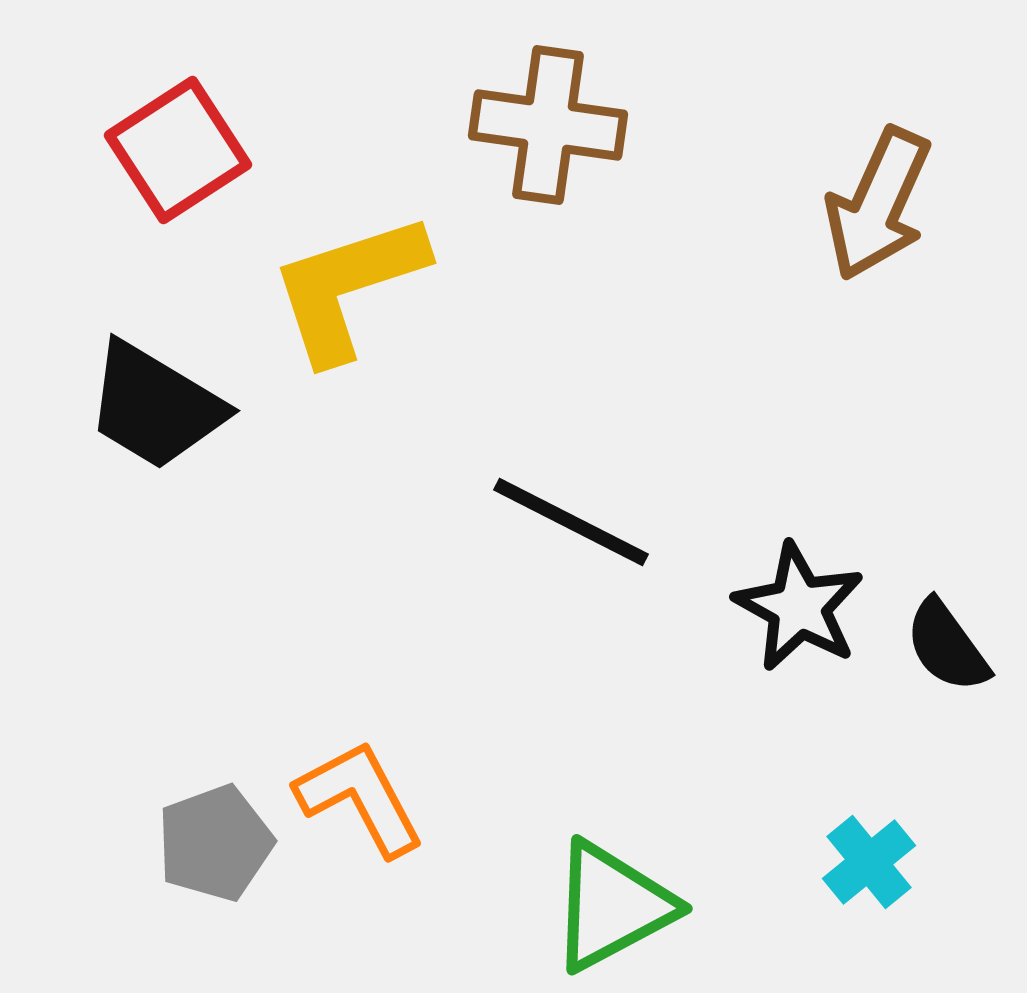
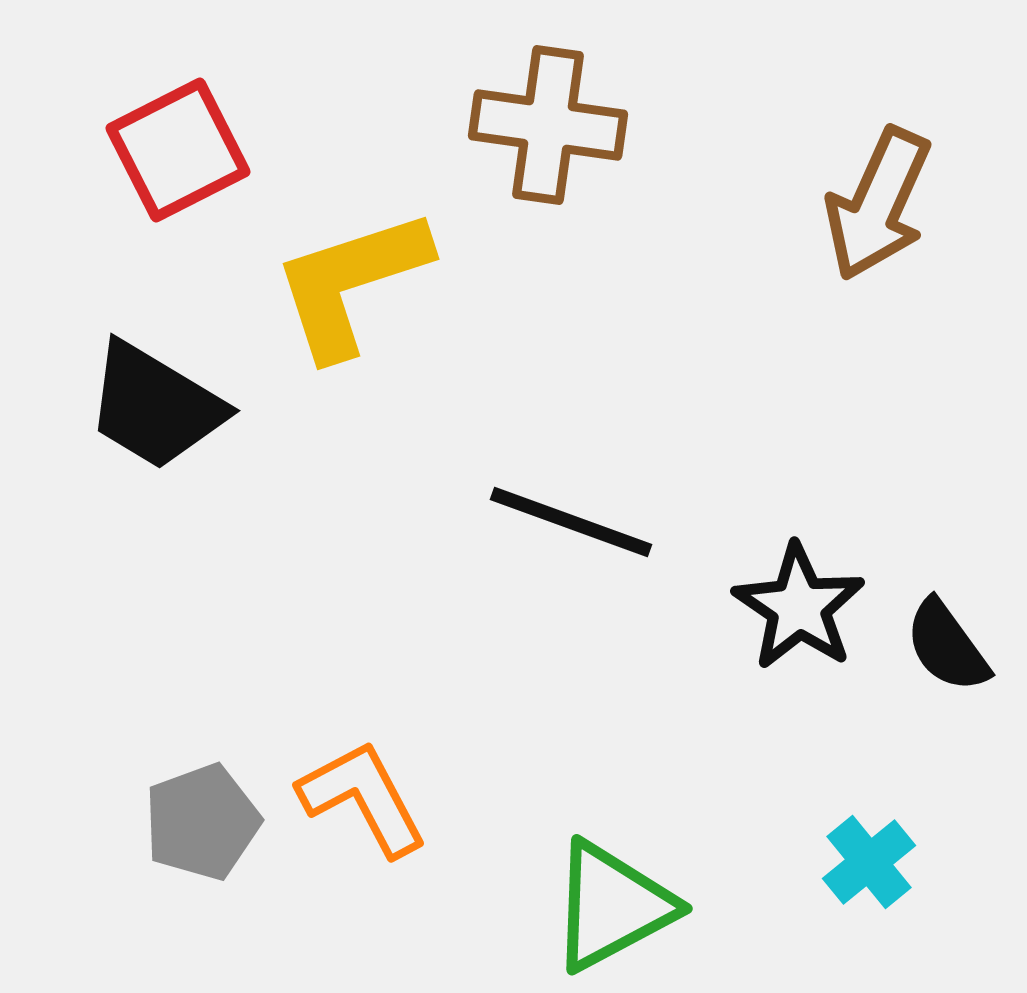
red square: rotated 6 degrees clockwise
yellow L-shape: moved 3 px right, 4 px up
black line: rotated 7 degrees counterclockwise
black star: rotated 5 degrees clockwise
orange L-shape: moved 3 px right
gray pentagon: moved 13 px left, 21 px up
